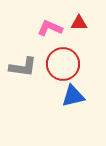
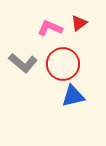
red triangle: rotated 36 degrees counterclockwise
gray L-shape: moved 4 px up; rotated 32 degrees clockwise
